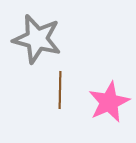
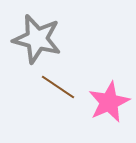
brown line: moved 2 px left, 3 px up; rotated 57 degrees counterclockwise
